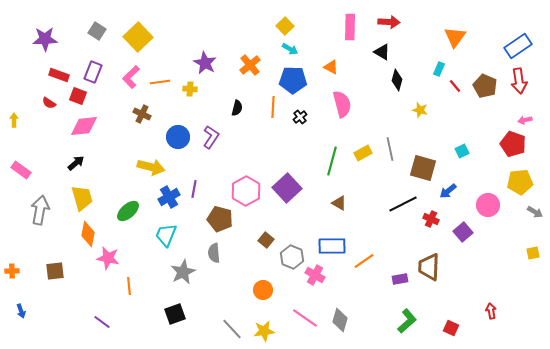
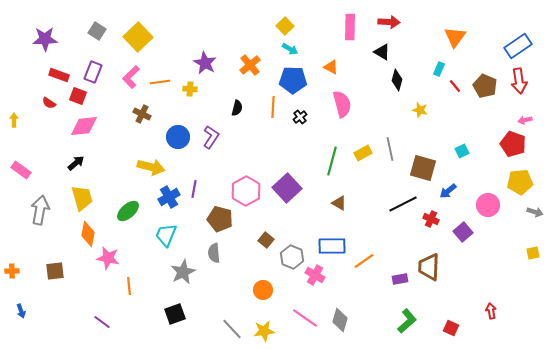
gray arrow at (535, 212): rotated 14 degrees counterclockwise
